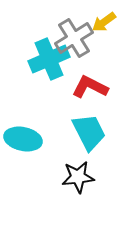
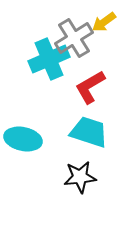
red L-shape: rotated 57 degrees counterclockwise
cyan trapezoid: rotated 45 degrees counterclockwise
black star: moved 2 px right
